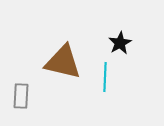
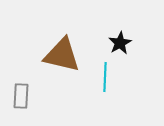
brown triangle: moved 1 px left, 7 px up
